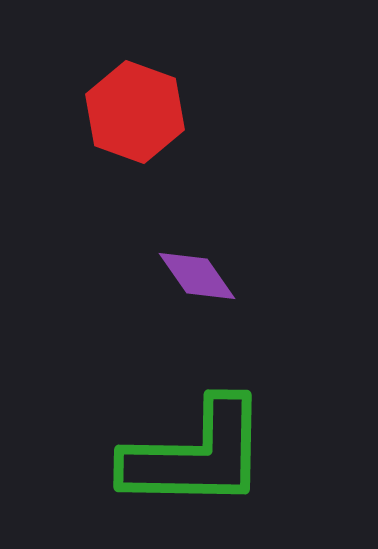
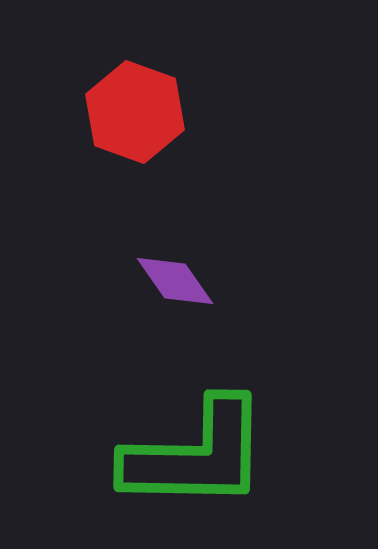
purple diamond: moved 22 px left, 5 px down
